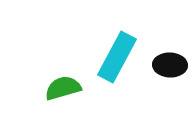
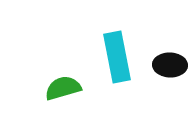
cyan rectangle: rotated 39 degrees counterclockwise
